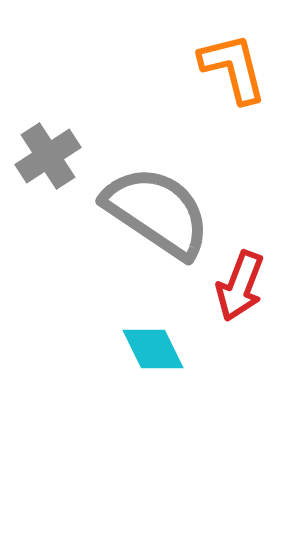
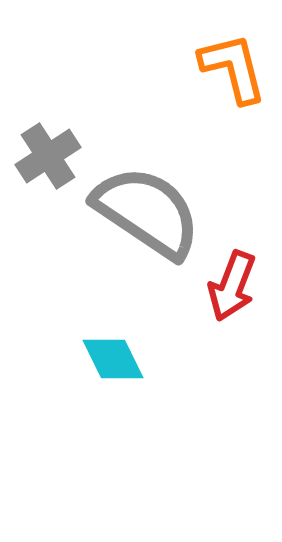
gray semicircle: moved 10 px left
red arrow: moved 8 px left
cyan diamond: moved 40 px left, 10 px down
